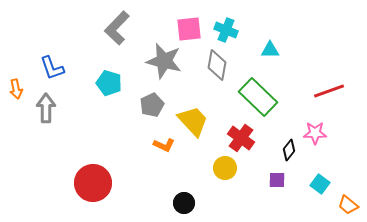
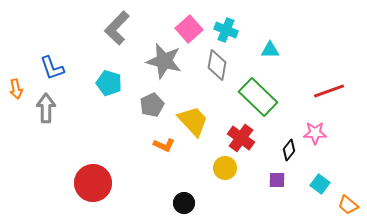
pink square: rotated 36 degrees counterclockwise
